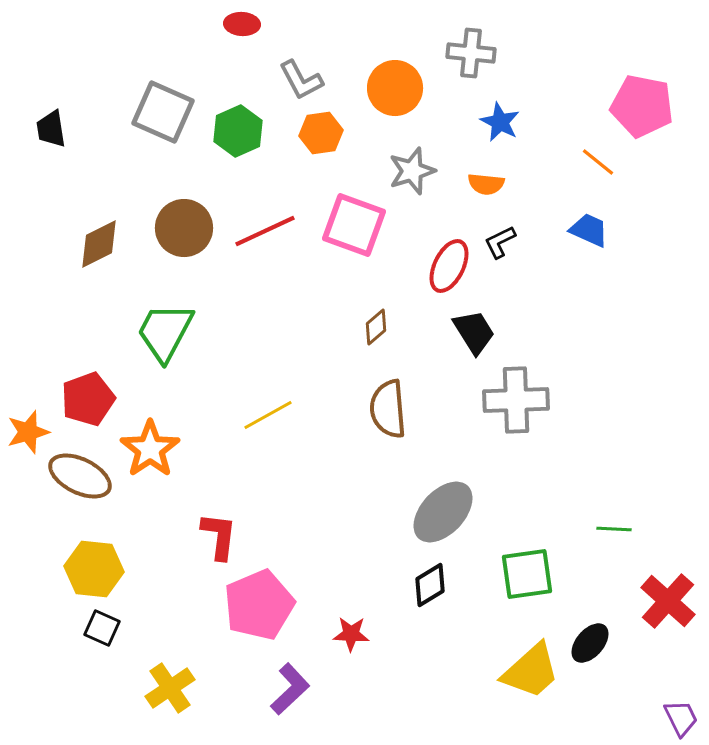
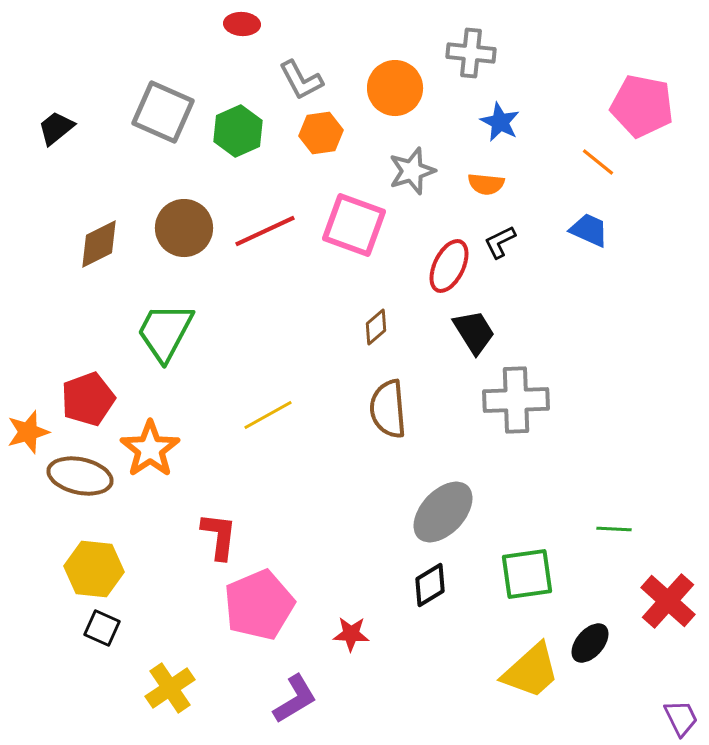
black trapezoid at (51, 129): moved 5 px right, 1 px up; rotated 60 degrees clockwise
brown ellipse at (80, 476): rotated 14 degrees counterclockwise
purple L-shape at (290, 689): moved 5 px right, 10 px down; rotated 12 degrees clockwise
